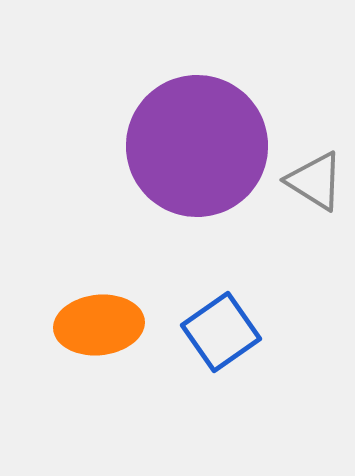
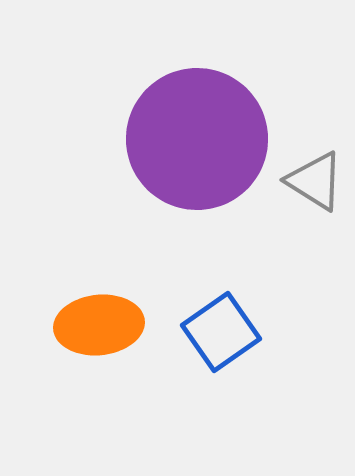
purple circle: moved 7 px up
